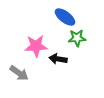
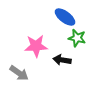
green star: rotated 18 degrees clockwise
black arrow: moved 4 px right, 1 px down
